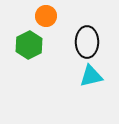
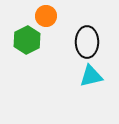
green hexagon: moved 2 px left, 5 px up
